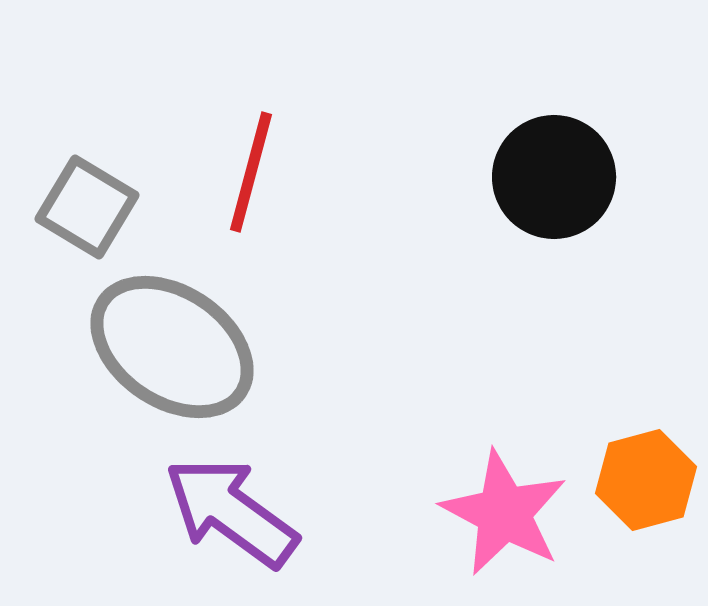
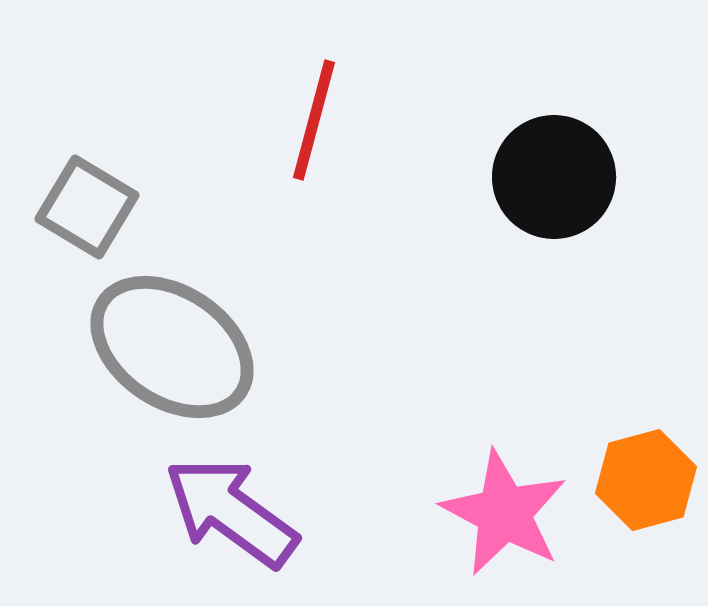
red line: moved 63 px right, 52 px up
